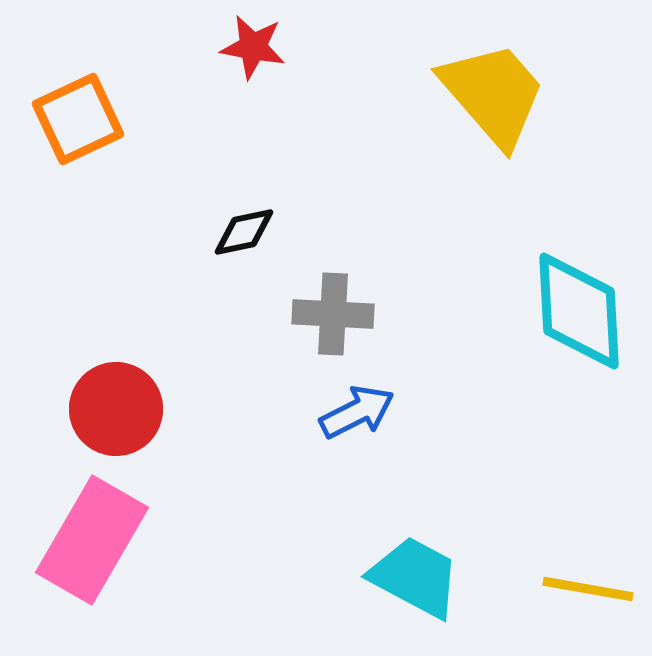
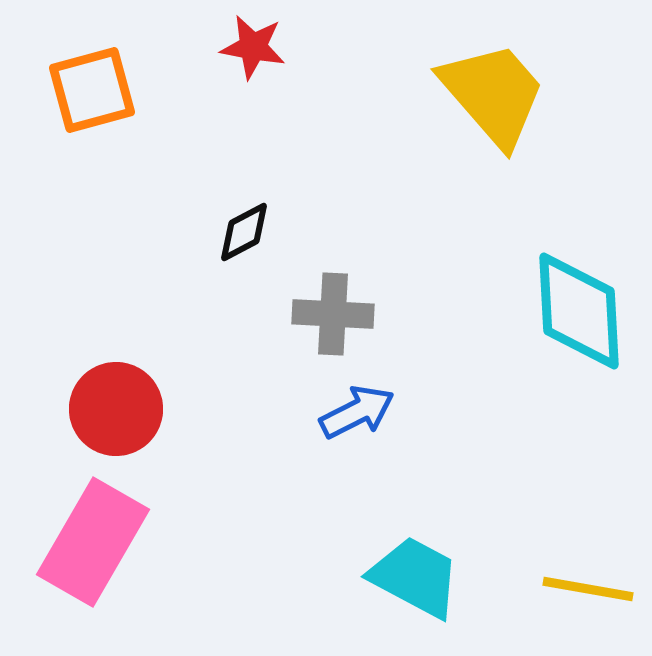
orange square: moved 14 px right, 29 px up; rotated 10 degrees clockwise
black diamond: rotated 16 degrees counterclockwise
pink rectangle: moved 1 px right, 2 px down
